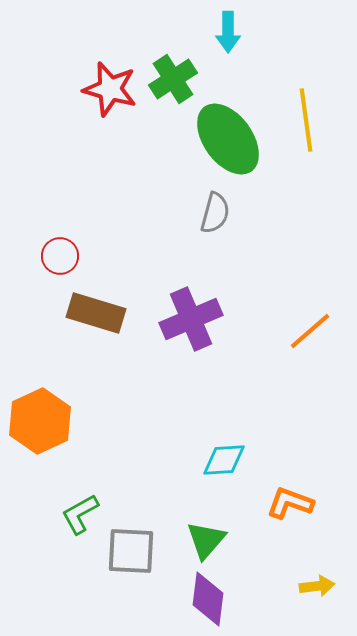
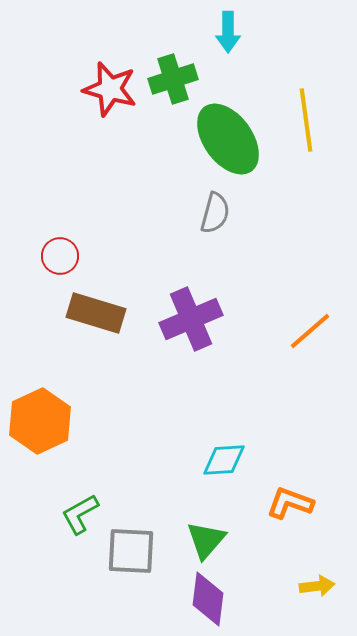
green cross: rotated 15 degrees clockwise
